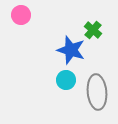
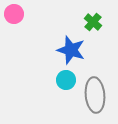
pink circle: moved 7 px left, 1 px up
green cross: moved 8 px up
gray ellipse: moved 2 px left, 3 px down
